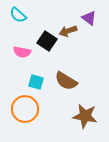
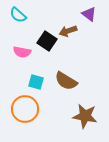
purple triangle: moved 4 px up
